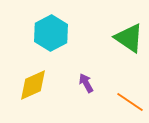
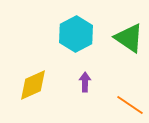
cyan hexagon: moved 25 px right, 1 px down
purple arrow: moved 1 px left, 1 px up; rotated 30 degrees clockwise
orange line: moved 3 px down
